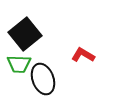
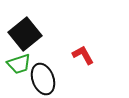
red L-shape: rotated 30 degrees clockwise
green trapezoid: rotated 20 degrees counterclockwise
